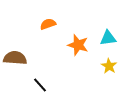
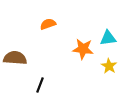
orange star: moved 5 px right, 4 px down; rotated 10 degrees counterclockwise
black line: rotated 63 degrees clockwise
